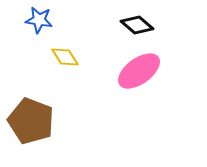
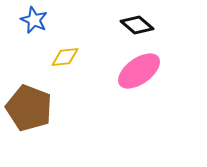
blue star: moved 5 px left; rotated 16 degrees clockwise
yellow diamond: rotated 64 degrees counterclockwise
brown pentagon: moved 2 px left, 13 px up
